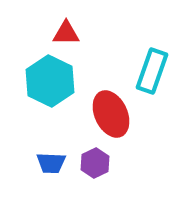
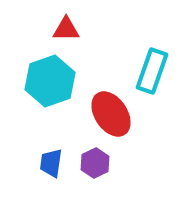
red triangle: moved 4 px up
cyan hexagon: rotated 15 degrees clockwise
red ellipse: rotated 9 degrees counterclockwise
blue trapezoid: rotated 96 degrees clockwise
